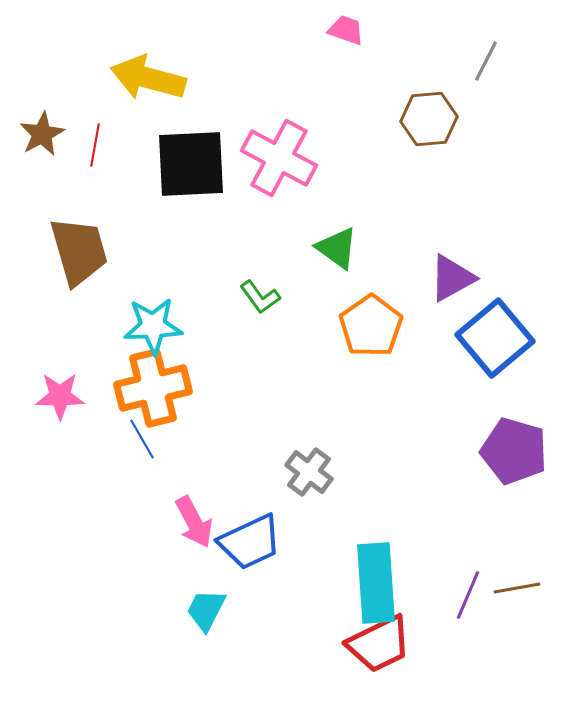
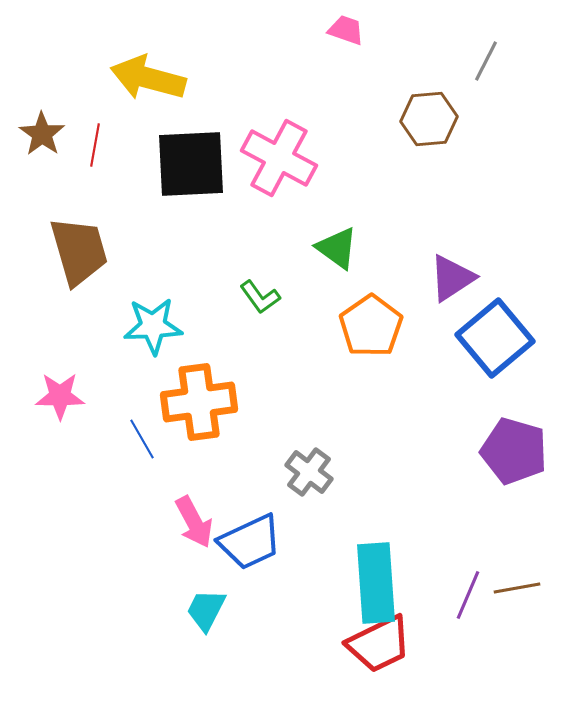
brown star: rotated 9 degrees counterclockwise
purple triangle: rotated 4 degrees counterclockwise
orange cross: moved 46 px right, 14 px down; rotated 6 degrees clockwise
